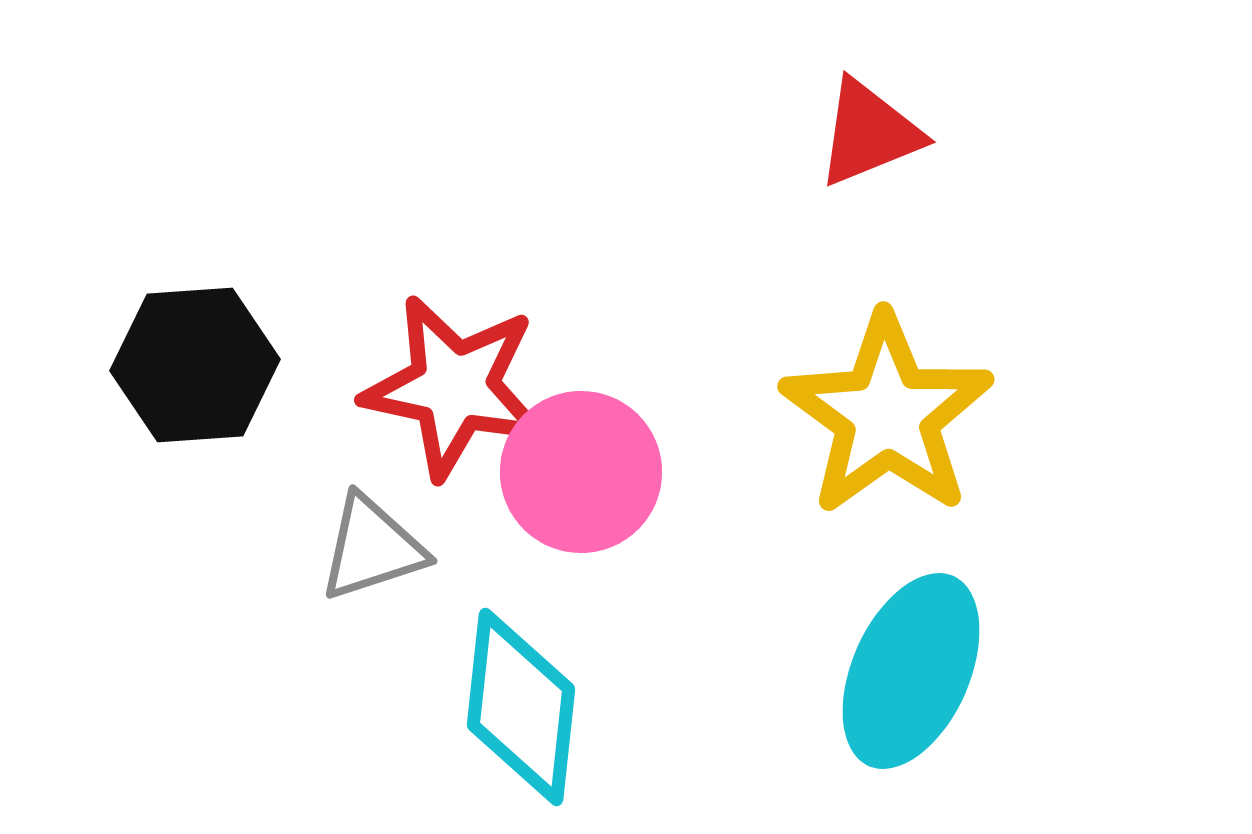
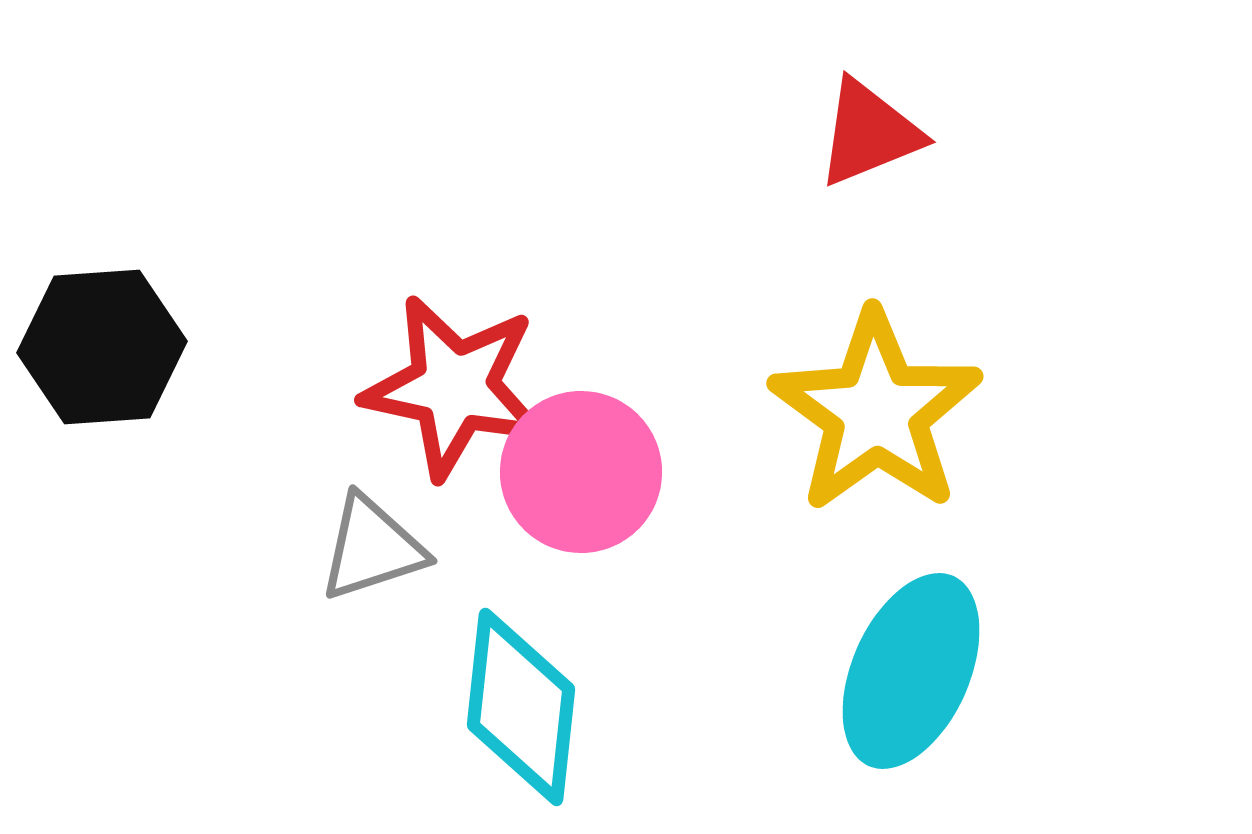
black hexagon: moved 93 px left, 18 px up
yellow star: moved 11 px left, 3 px up
